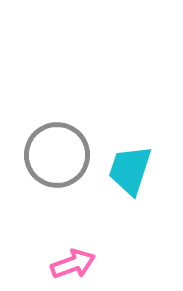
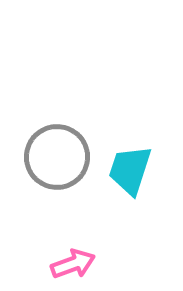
gray circle: moved 2 px down
